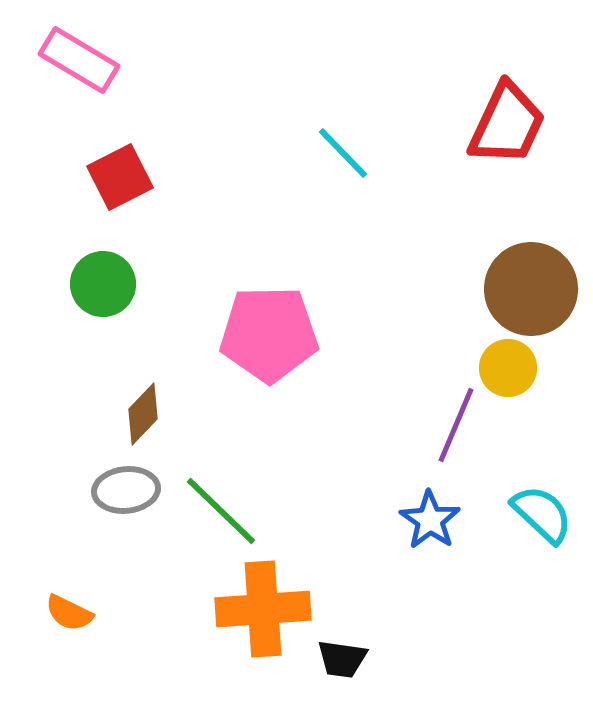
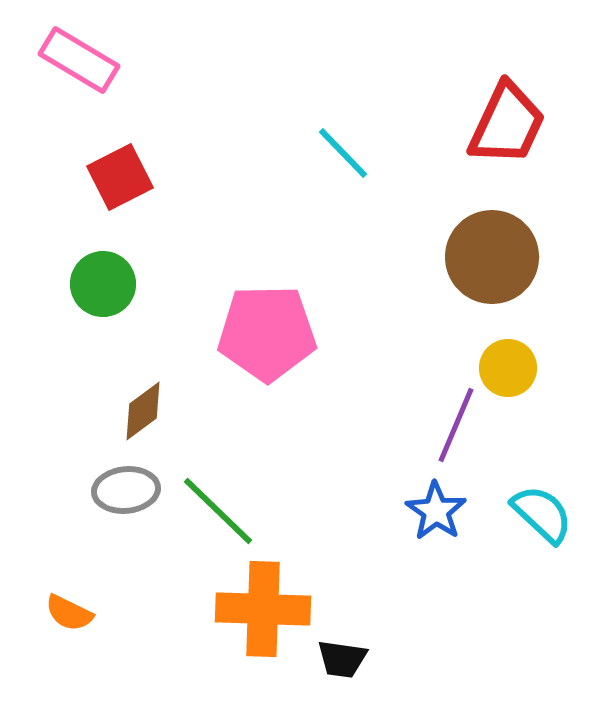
brown circle: moved 39 px left, 32 px up
pink pentagon: moved 2 px left, 1 px up
brown diamond: moved 3 px up; rotated 10 degrees clockwise
green line: moved 3 px left
blue star: moved 6 px right, 9 px up
orange cross: rotated 6 degrees clockwise
